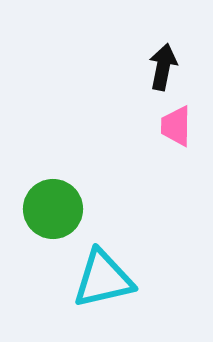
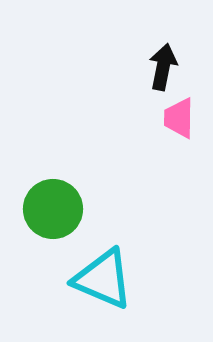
pink trapezoid: moved 3 px right, 8 px up
cyan triangle: rotated 36 degrees clockwise
